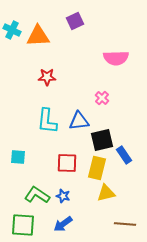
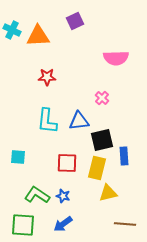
blue rectangle: moved 1 px down; rotated 30 degrees clockwise
yellow triangle: moved 2 px right
